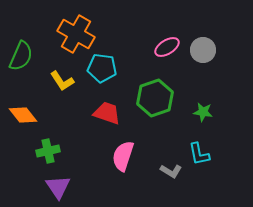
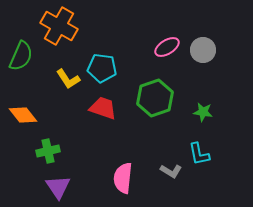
orange cross: moved 17 px left, 8 px up
yellow L-shape: moved 6 px right, 2 px up
red trapezoid: moved 4 px left, 5 px up
pink semicircle: moved 22 px down; rotated 12 degrees counterclockwise
